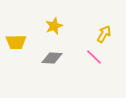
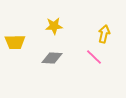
yellow star: rotated 18 degrees clockwise
yellow arrow: rotated 18 degrees counterclockwise
yellow trapezoid: moved 1 px left
